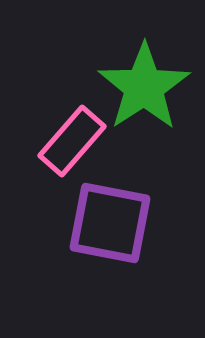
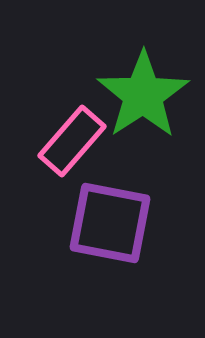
green star: moved 1 px left, 8 px down
